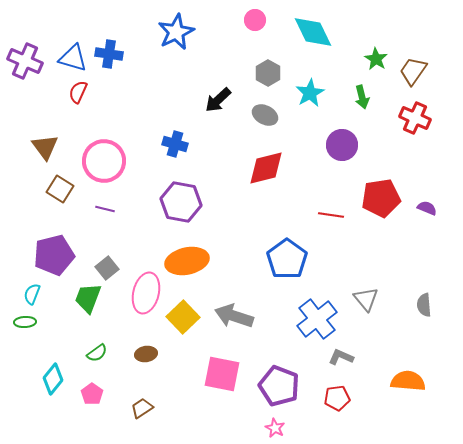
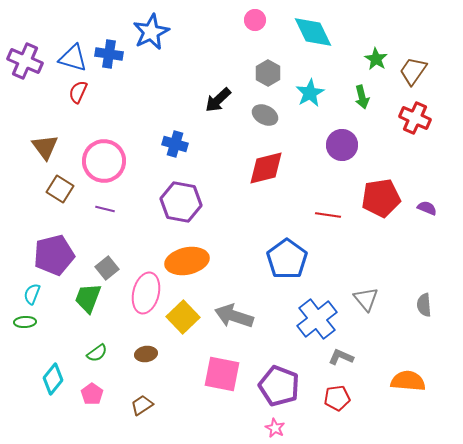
blue star at (176, 32): moved 25 px left
red line at (331, 215): moved 3 px left
brown trapezoid at (142, 408): moved 3 px up
